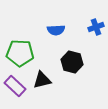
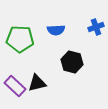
green pentagon: moved 14 px up
black triangle: moved 5 px left, 3 px down
